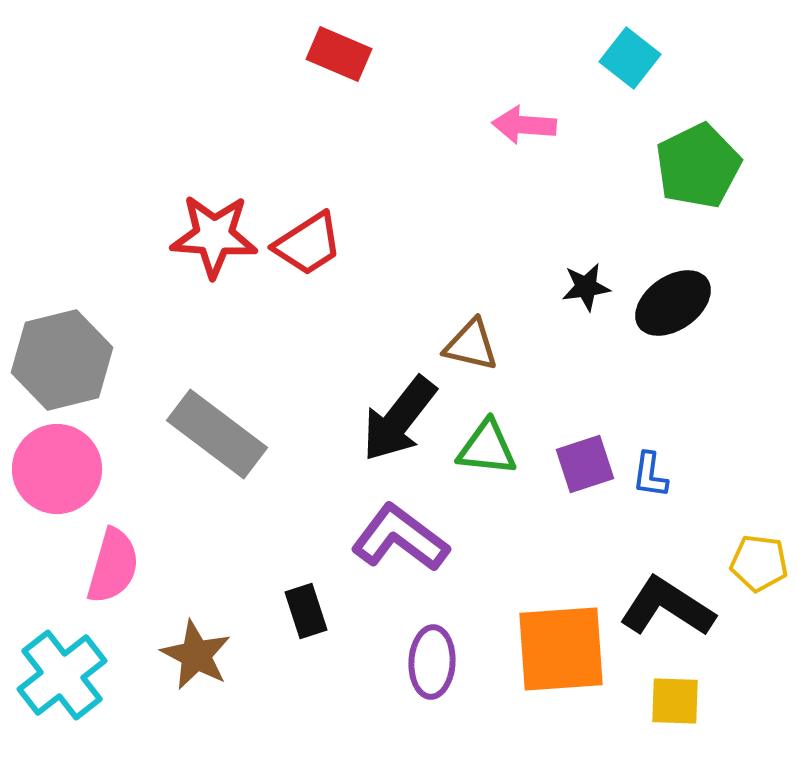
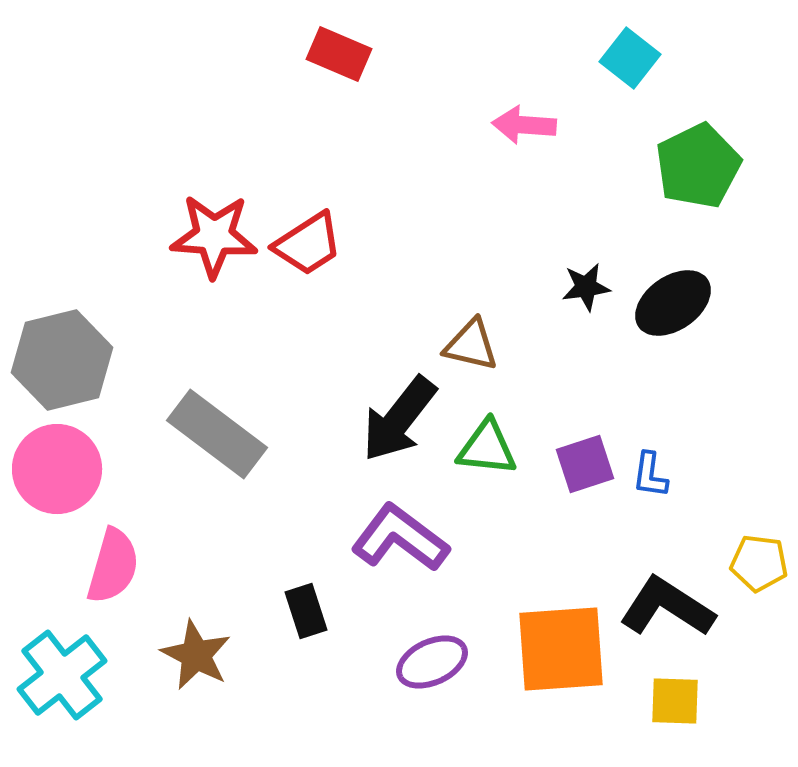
purple ellipse: rotated 62 degrees clockwise
